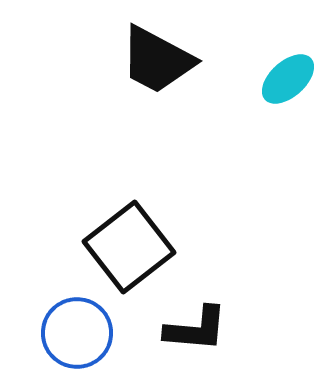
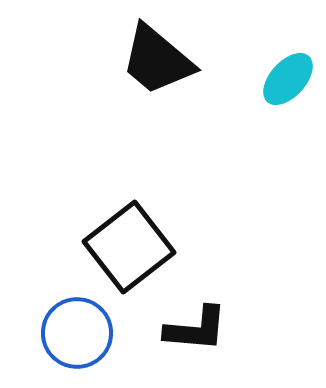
black trapezoid: rotated 12 degrees clockwise
cyan ellipse: rotated 6 degrees counterclockwise
